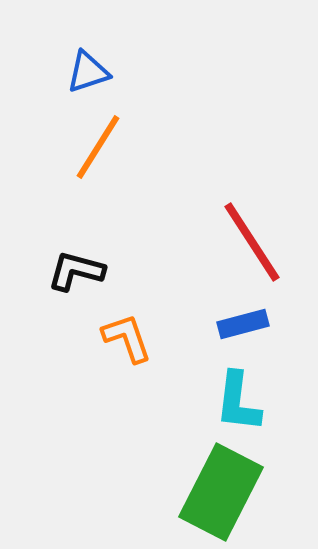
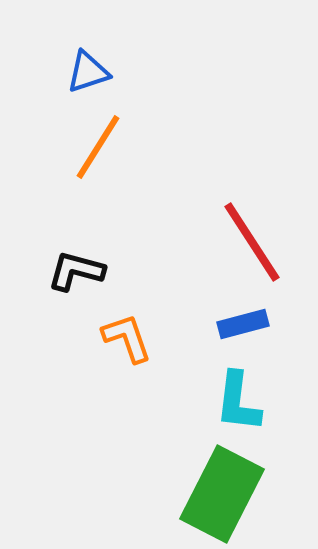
green rectangle: moved 1 px right, 2 px down
